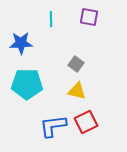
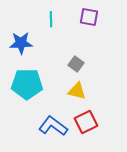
blue L-shape: rotated 44 degrees clockwise
